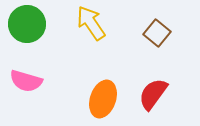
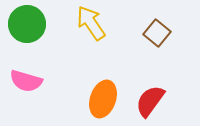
red semicircle: moved 3 px left, 7 px down
